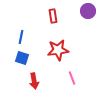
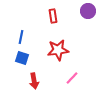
pink line: rotated 64 degrees clockwise
